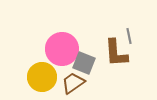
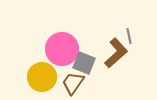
brown L-shape: rotated 128 degrees counterclockwise
brown trapezoid: rotated 20 degrees counterclockwise
